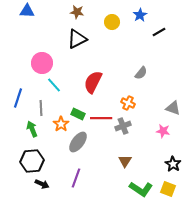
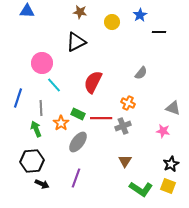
brown star: moved 3 px right
black line: rotated 32 degrees clockwise
black triangle: moved 1 px left, 3 px down
orange star: moved 1 px up
green arrow: moved 4 px right
black star: moved 2 px left; rotated 14 degrees clockwise
yellow square: moved 3 px up
